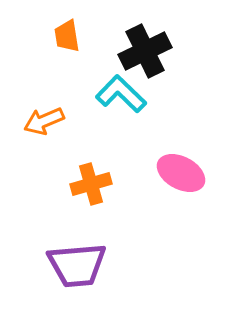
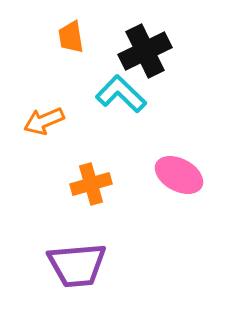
orange trapezoid: moved 4 px right, 1 px down
pink ellipse: moved 2 px left, 2 px down
